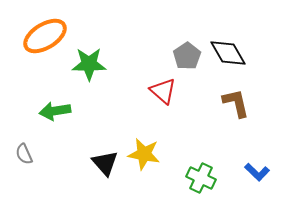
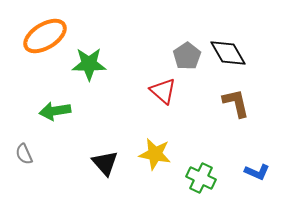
yellow star: moved 11 px right
blue L-shape: rotated 20 degrees counterclockwise
